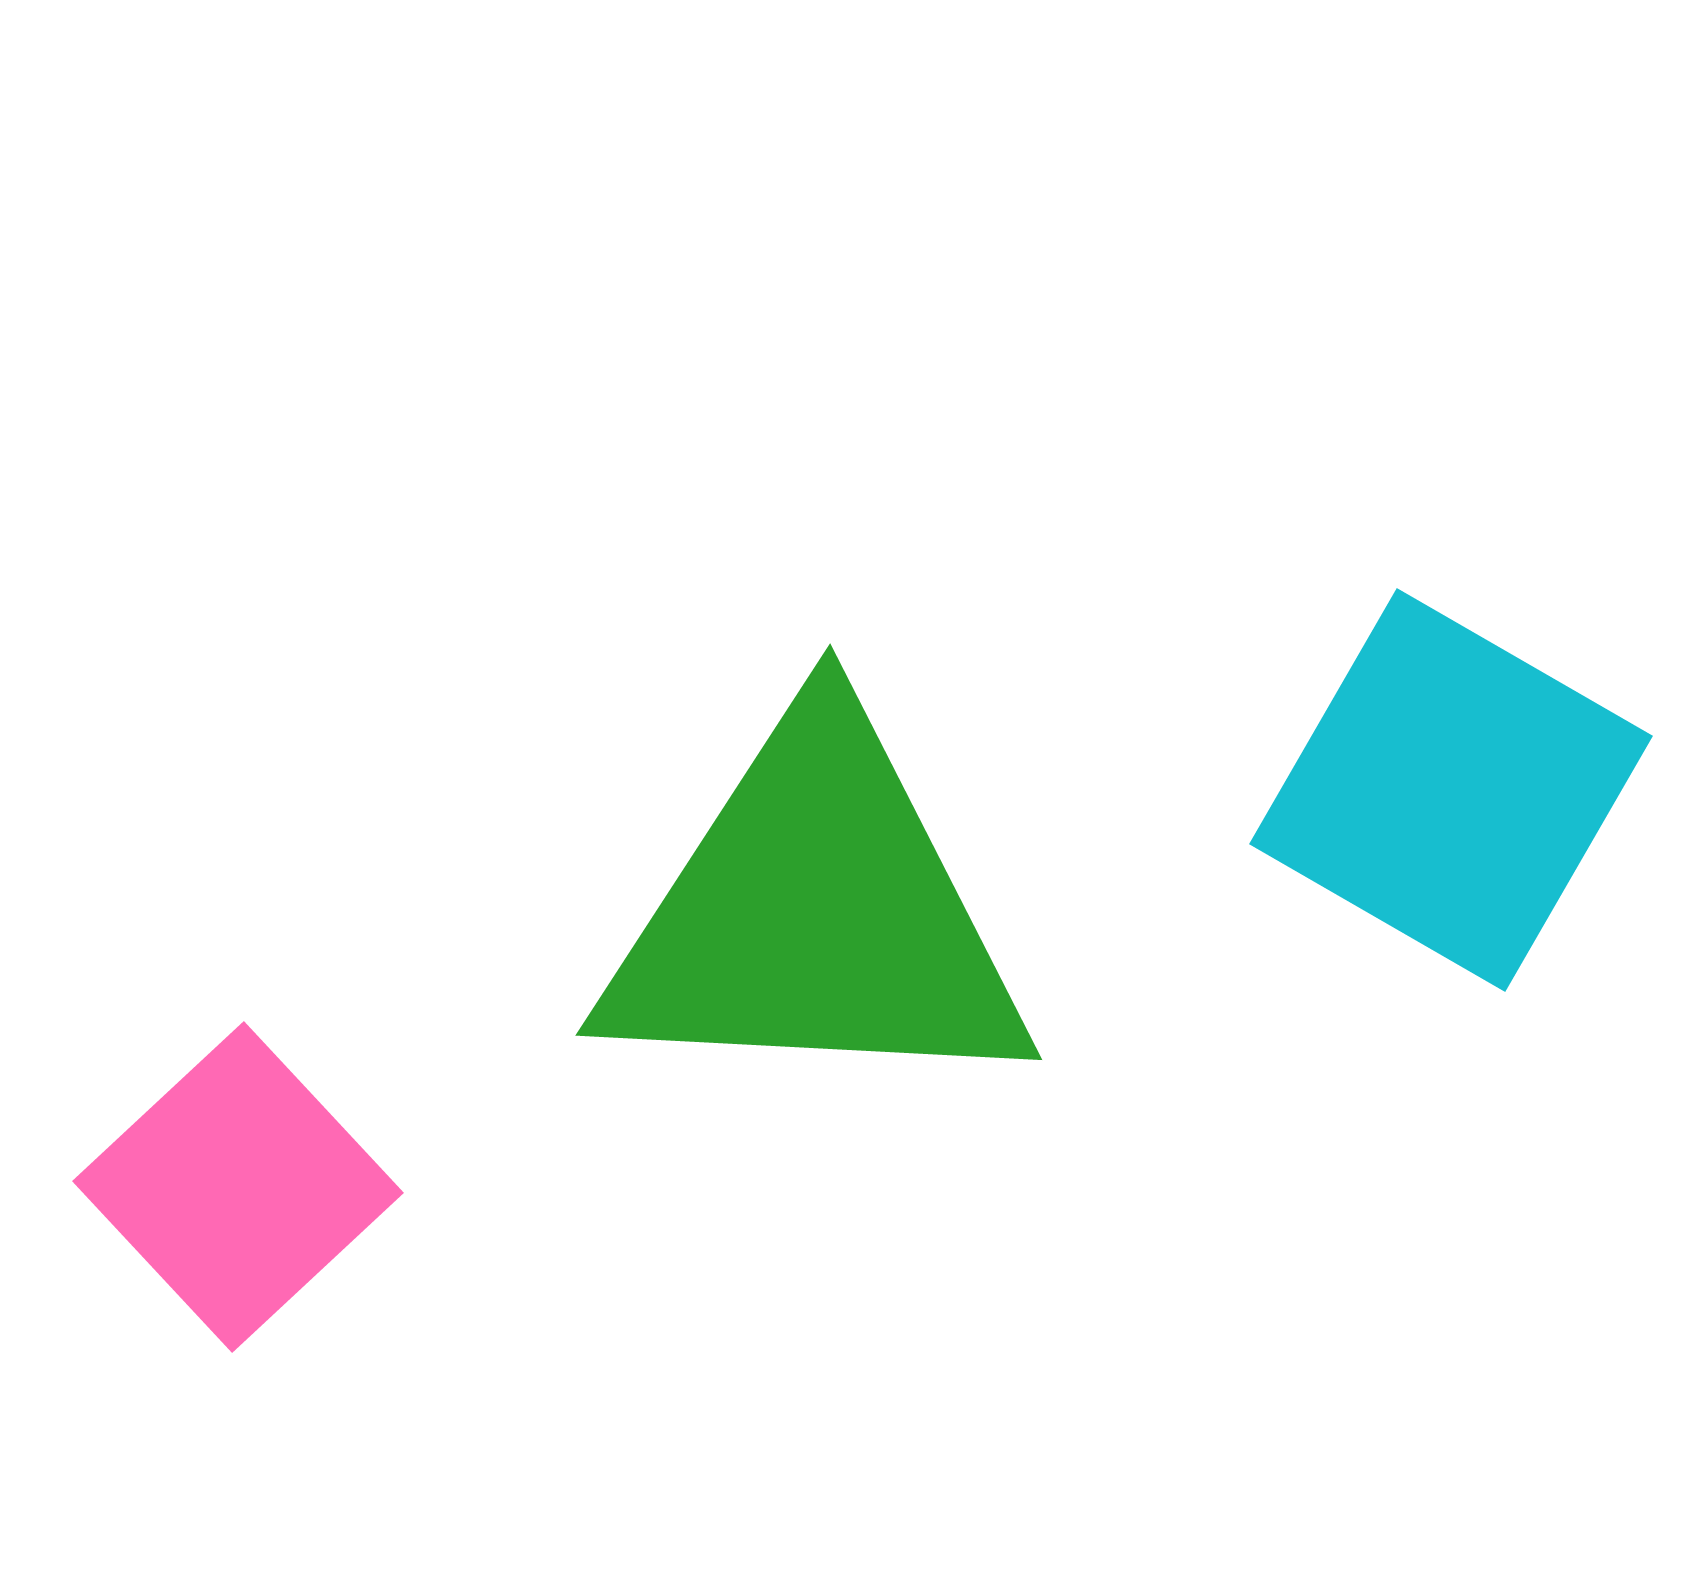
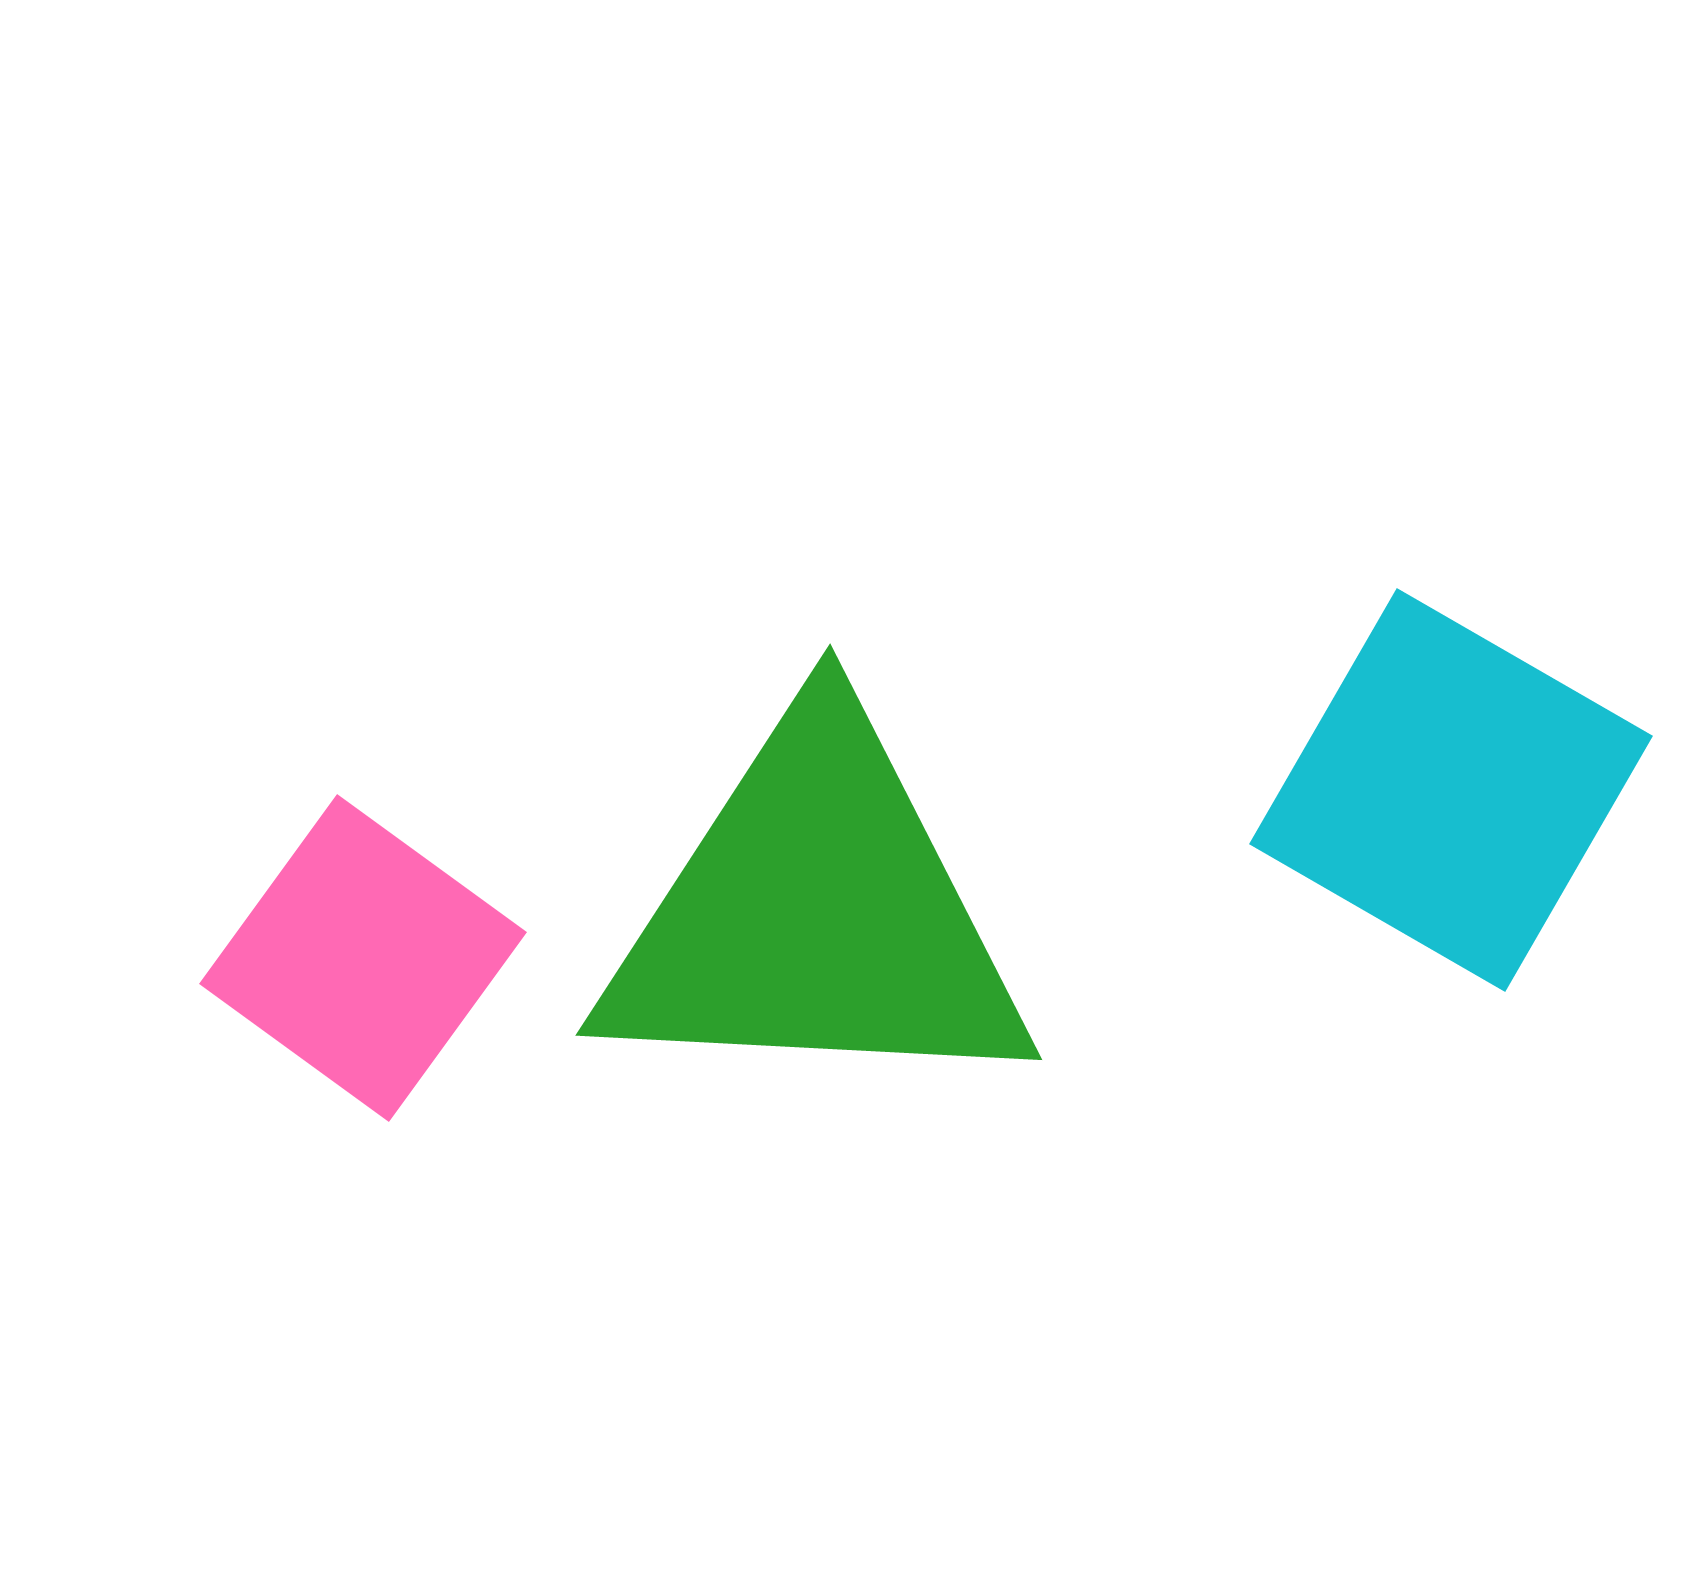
pink square: moved 125 px right, 229 px up; rotated 11 degrees counterclockwise
